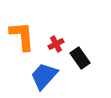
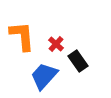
red cross: rotated 21 degrees counterclockwise
black rectangle: moved 2 px left, 3 px down
